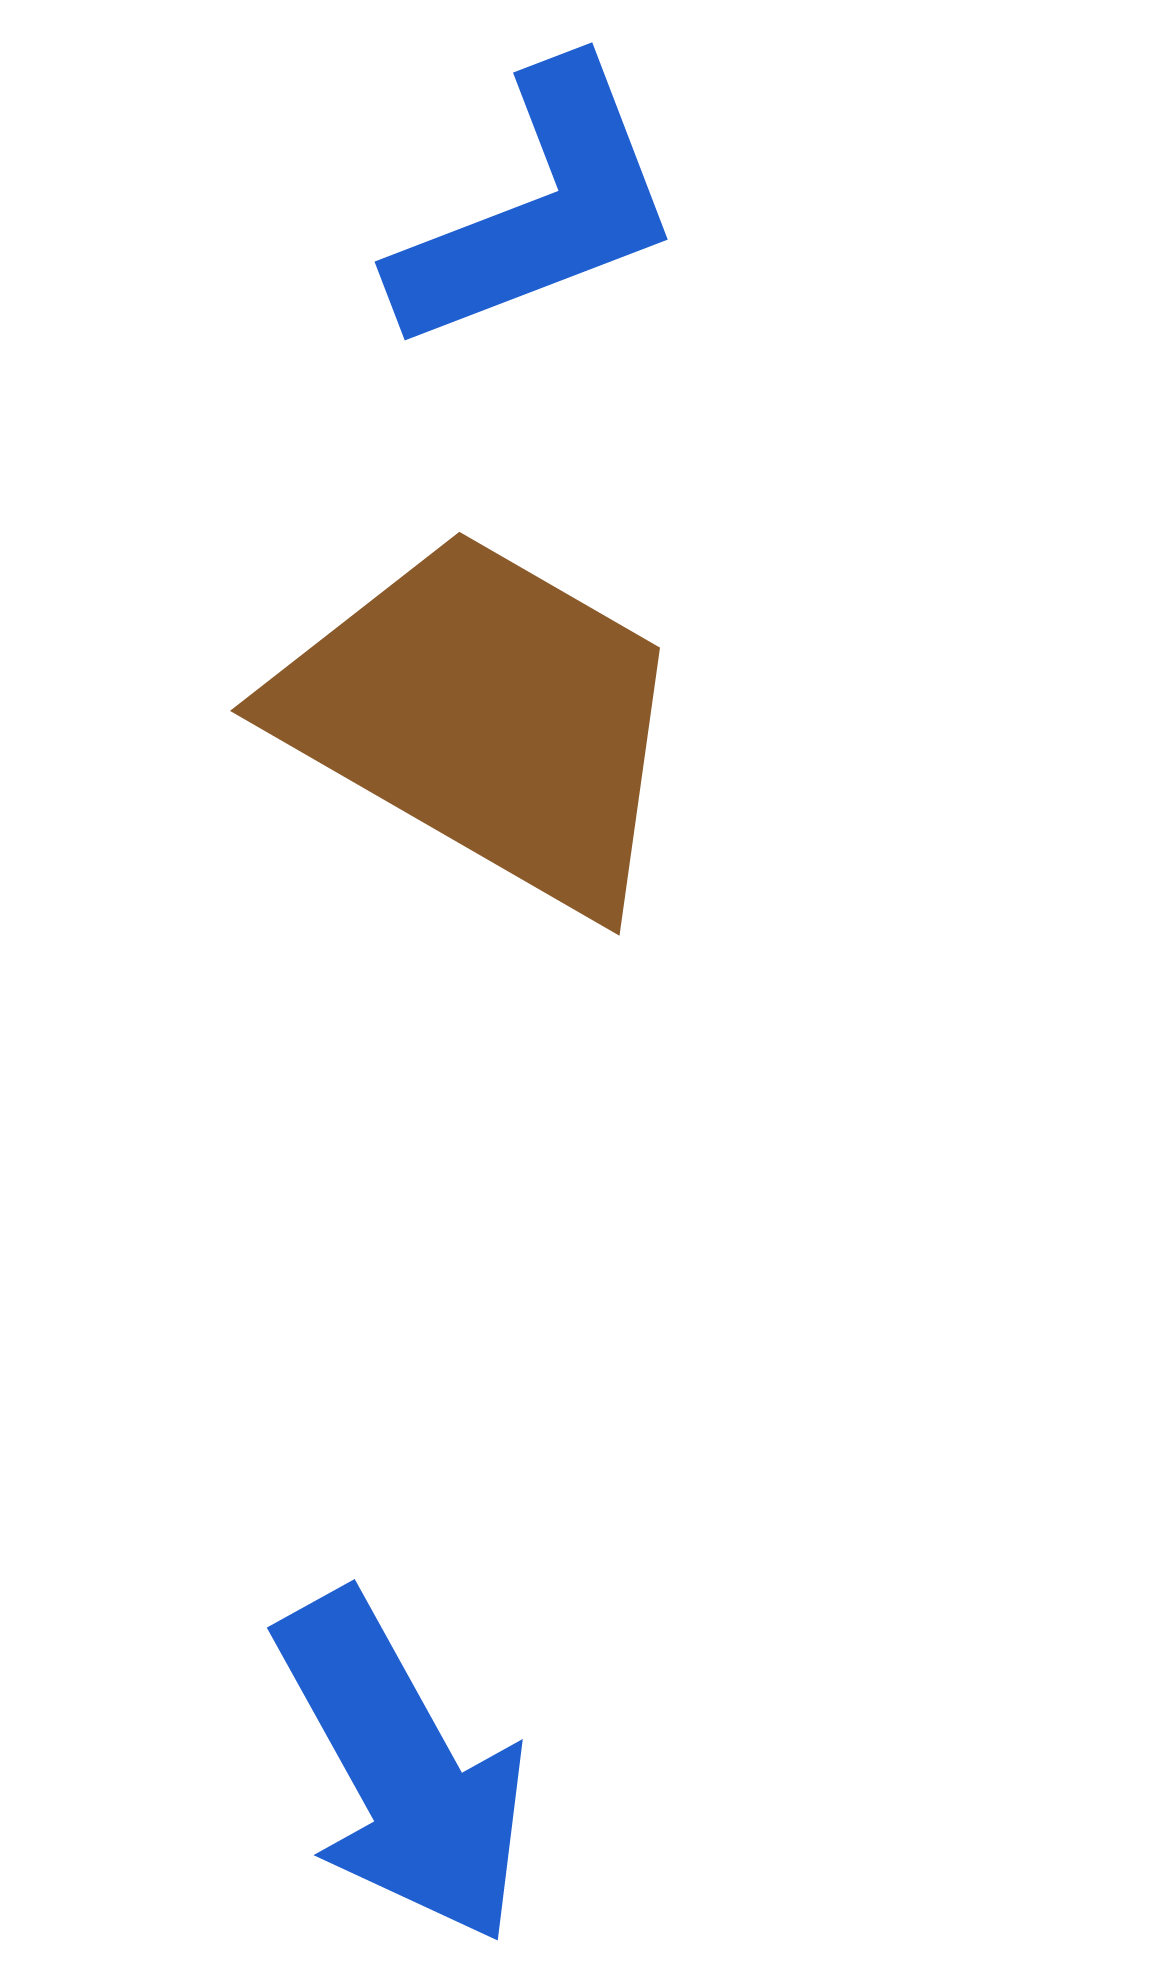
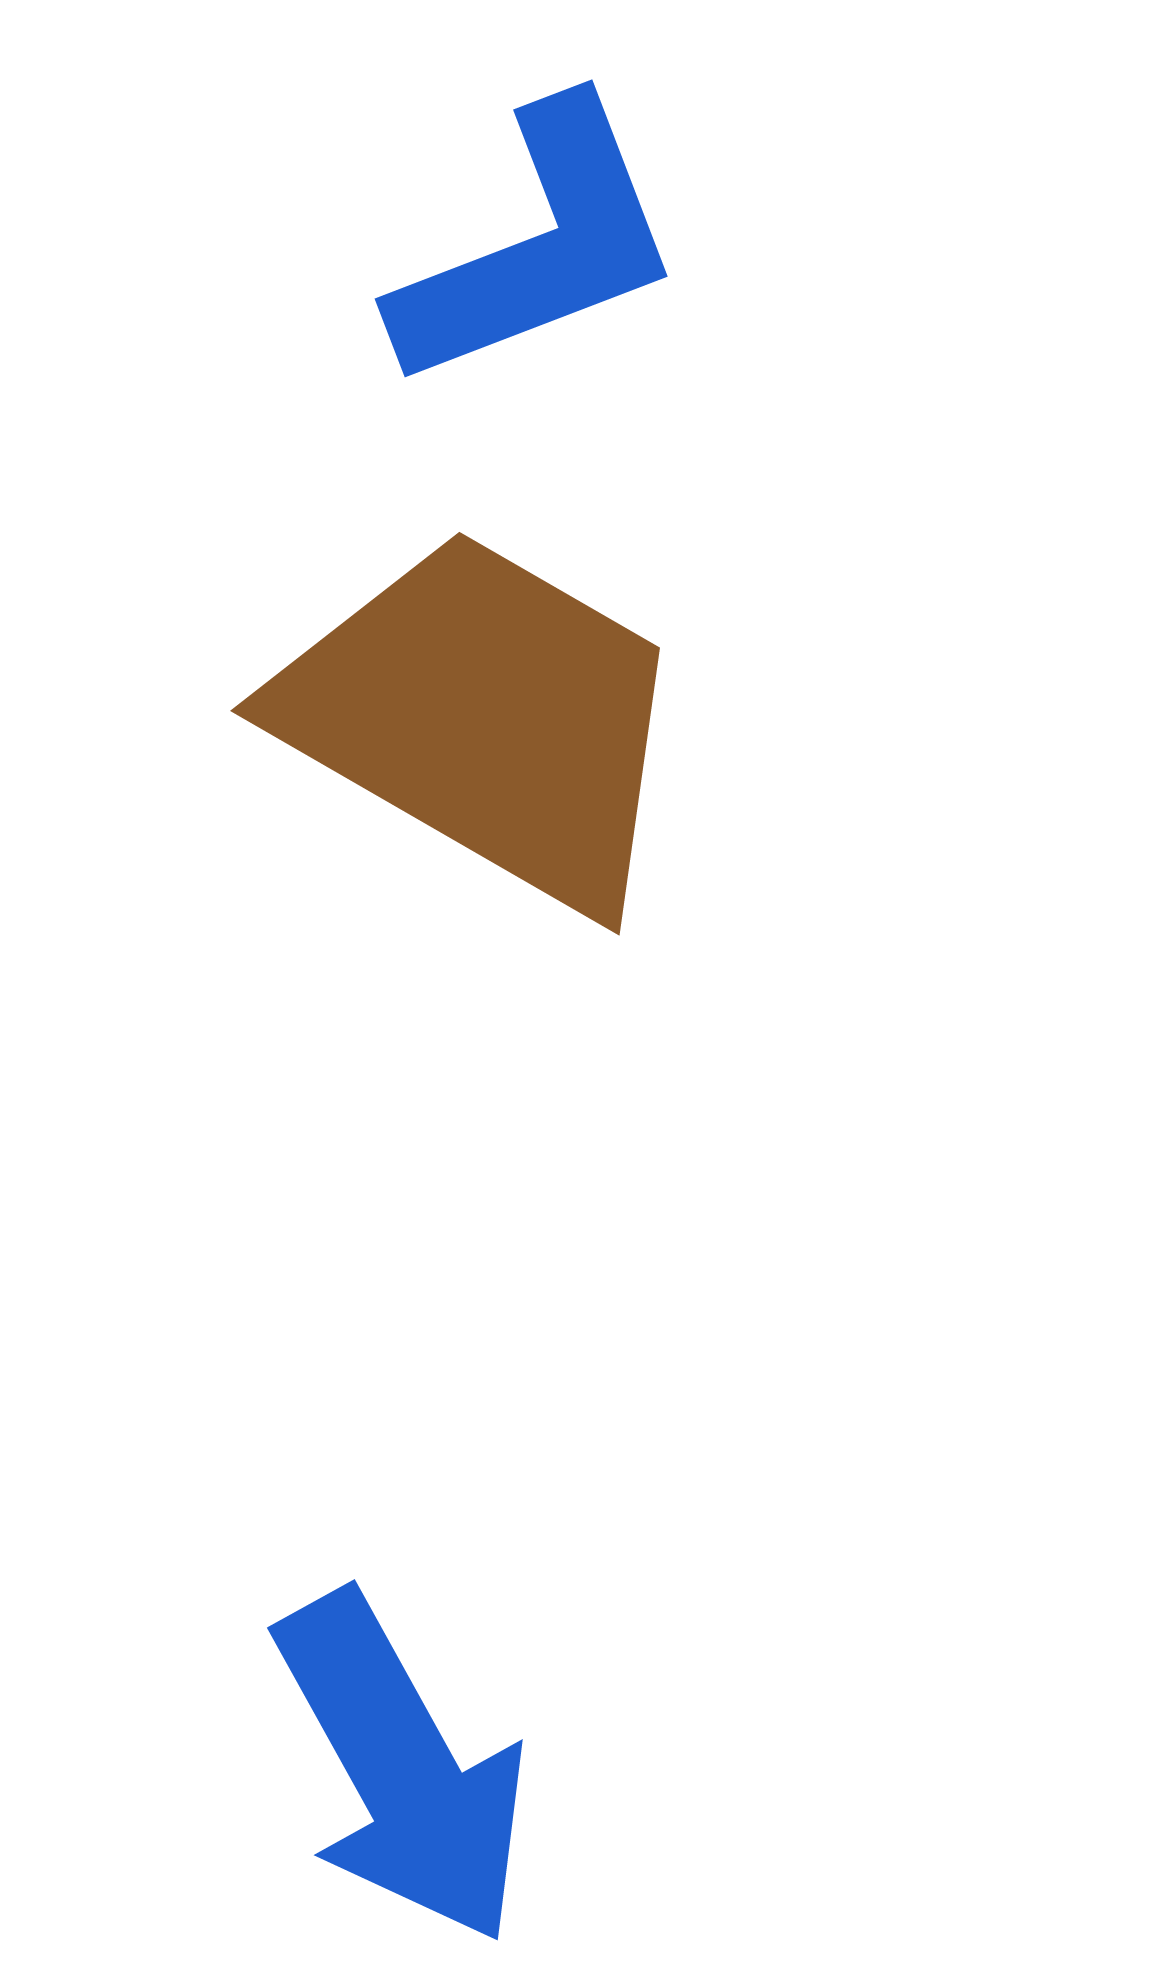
blue L-shape: moved 37 px down
